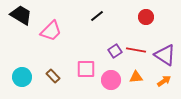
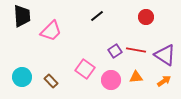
black trapezoid: moved 1 px right, 1 px down; rotated 55 degrees clockwise
pink square: moved 1 px left; rotated 36 degrees clockwise
brown rectangle: moved 2 px left, 5 px down
